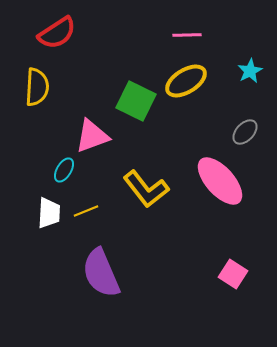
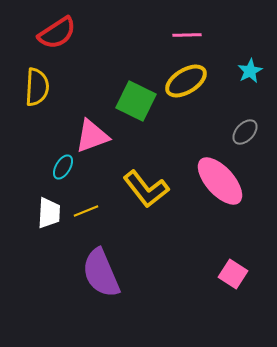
cyan ellipse: moved 1 px left, 3 px up
